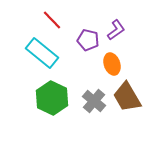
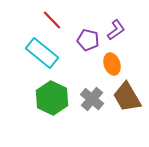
gray cross: moved 2 px left, 2 px up
